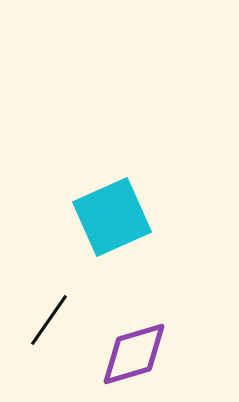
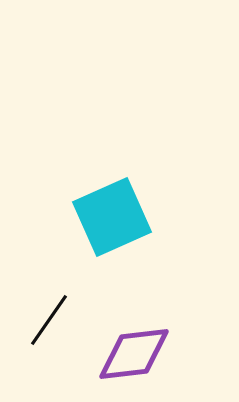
purple diamond: rotated 10 degrees clockwise
